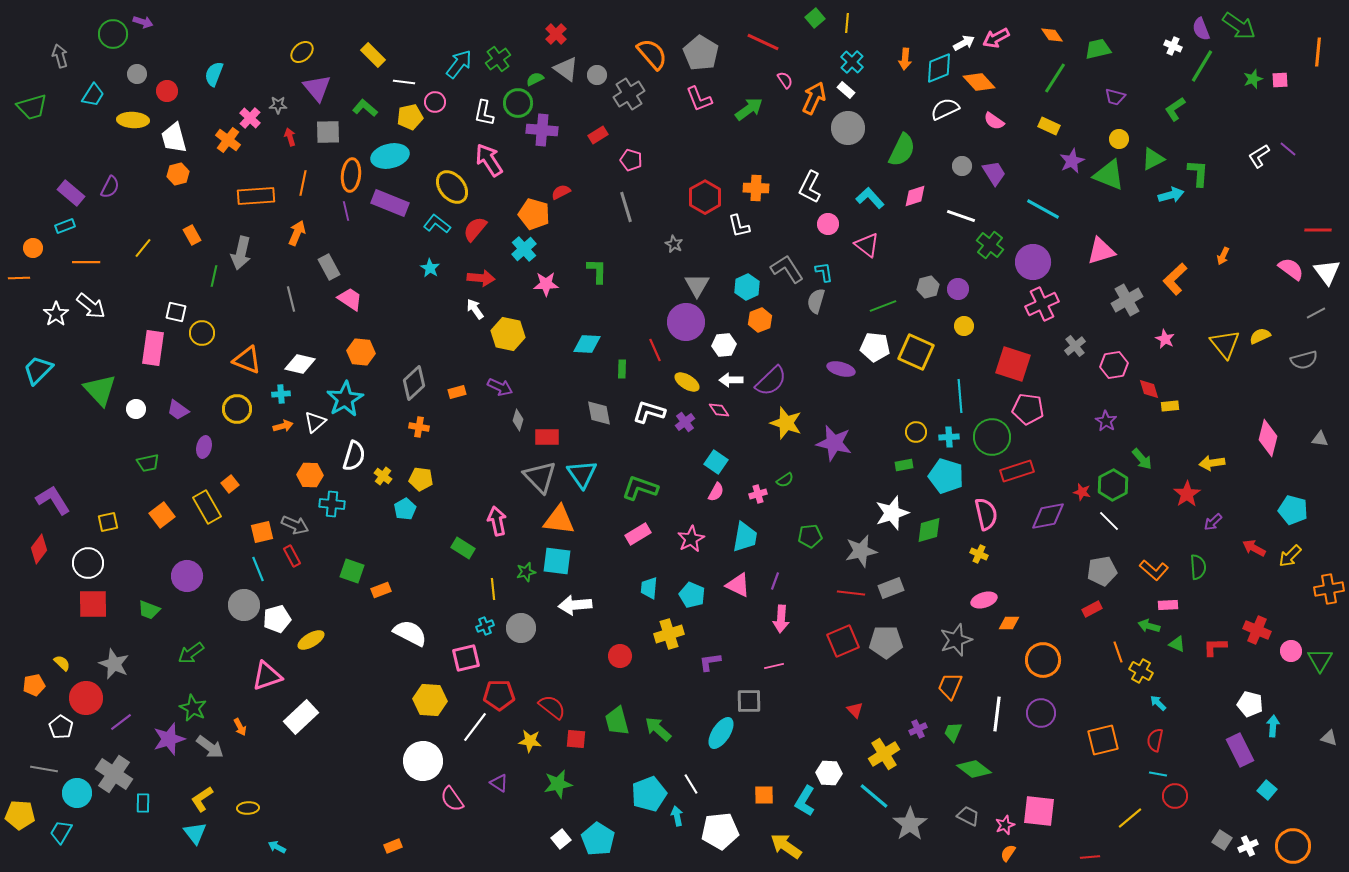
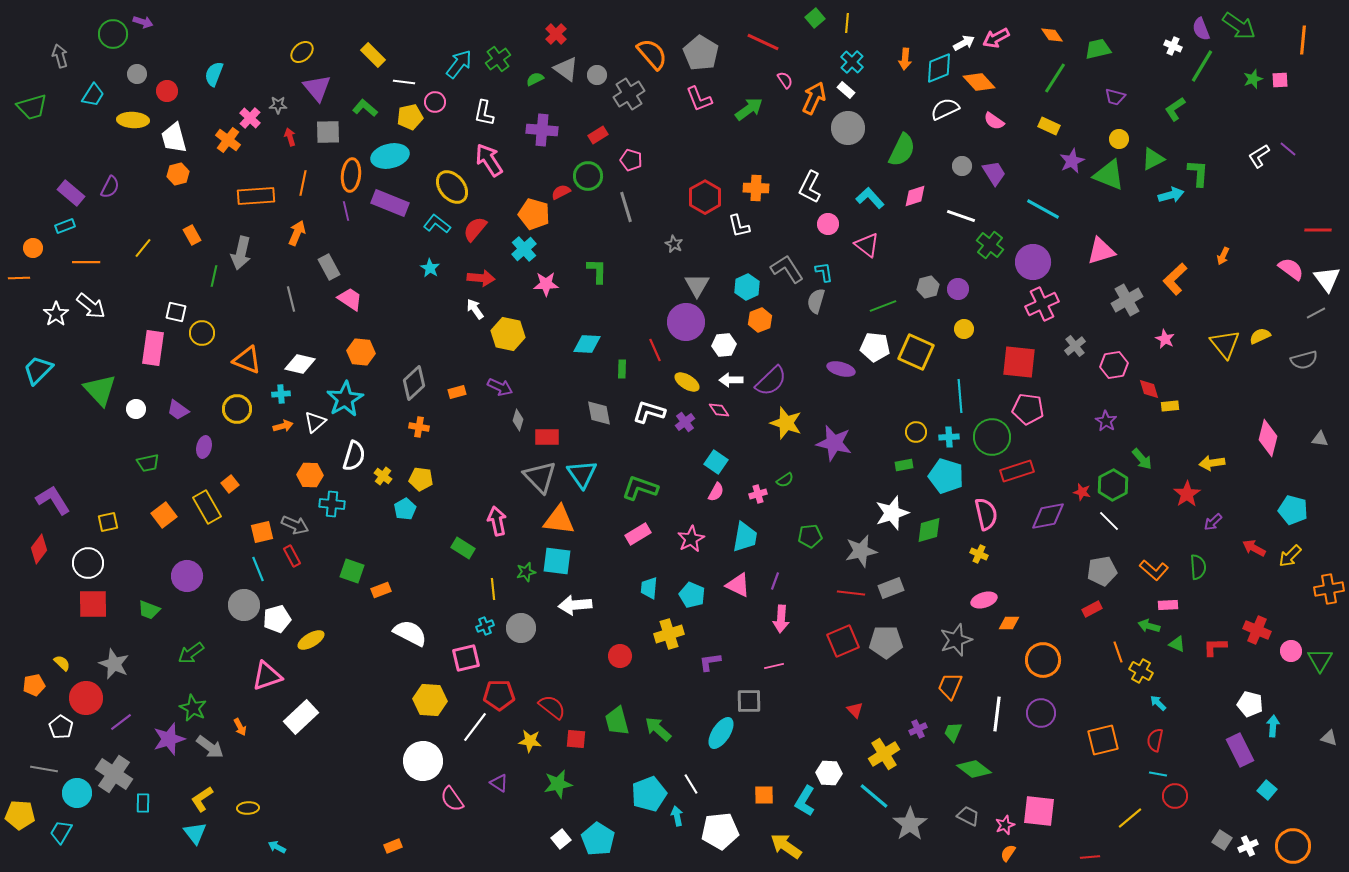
orange line at (1318, 52): moved 15 px left, 12 px up
green circle at (518, 103): moved 70 px right, 73 px down
white triangle at (1327, 272): moved 7 px down
yellow circle at (964, 326): moved 3 px down
red square at (1013, 364): moved 6 px right, 2 px up; rotated 12 degrees counterclockwise
orange square at (162, 515): moved 2 px right
